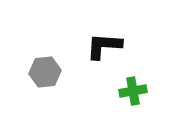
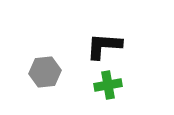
green cross: moved 25 px left, 6 px up
